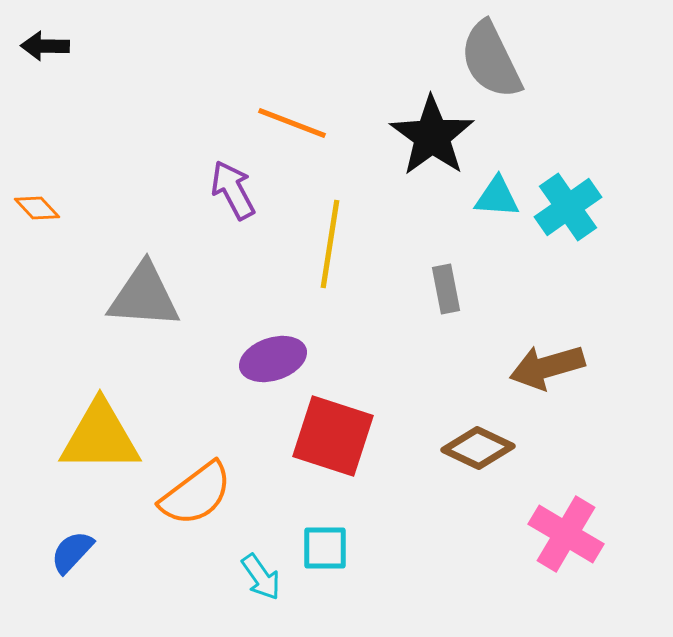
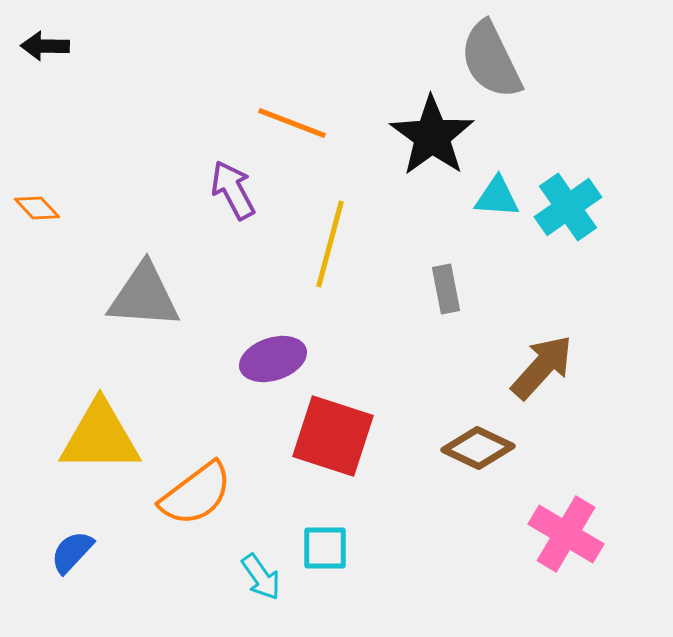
yellow line: rotated 6 degrees clockwise
brown arrow: moved 5 px left; rotated 148 degrees clockwise
